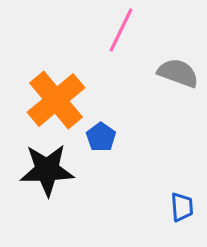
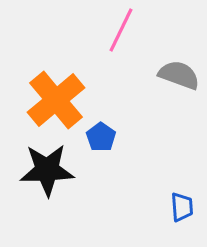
gray semicircle: moved 1 px right, 2 px down
